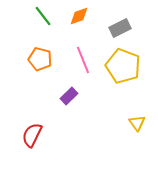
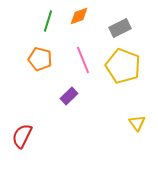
green line: moved 5 px right, 5 px down; rotated 55 degrees clockwise
red semicircle: moved 10 px left, 1 px down
